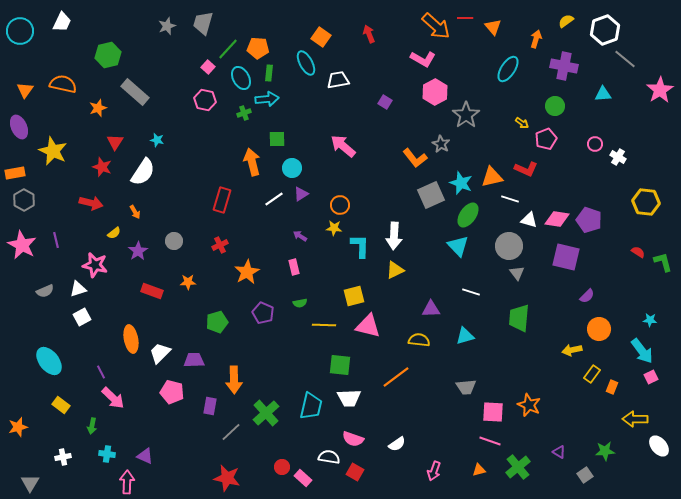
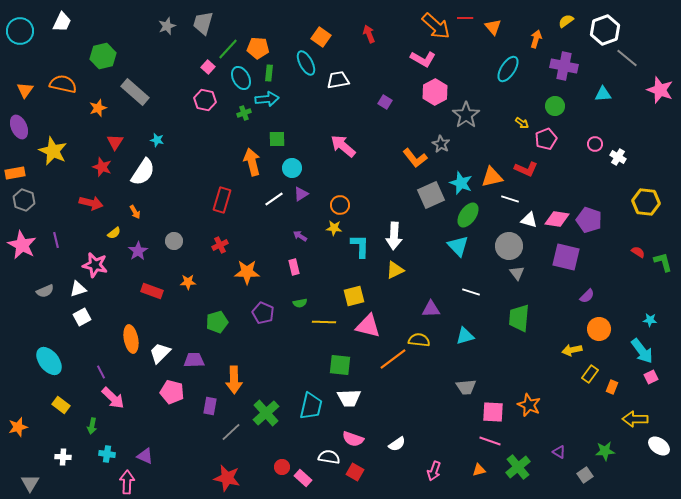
green hexagon at (108, 55): moved 5 px left, 1 px down
gray line at (625, 59): moved 2 px right, 1 px up
pink star at (660, 90): rotated 20 degrees counterclockwise
gray hexagon at (24, 200): rotated 10 degrees counterclockwise
orange star at (247, 272): rotated 30 degrees clockwise
yellow line at (324, 325): moved 3 px up
yellow rectangle at (592, 374): moved 2 px left
orange line at (396, 377): moved 3 px left, 18 px up
white ellipse at (659, 446): rotated 15 degrees counterclockwise
white cross at (63, 457): rotated 14 degrees clockwise
